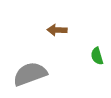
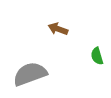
brown arrow: moved 1 px right, 1 px up; rotated 18 degrees clockwise
